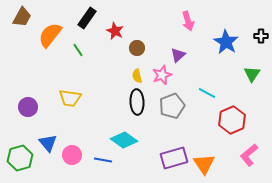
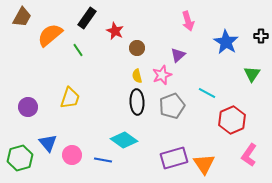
orange semicircle: rotated 12 degrees clockwise
yellow trapezoid: rotated 80 degrees counterclockwise
pink L-shape: rotated 15 degrees counterclockwise
